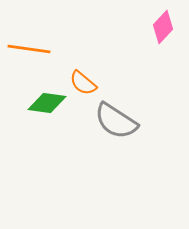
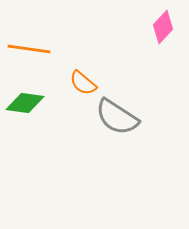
green diamond: moved 22 px left
gray semicircle: moved 1 px right, 4 px up
